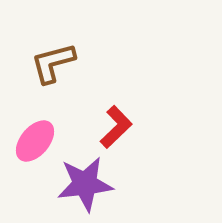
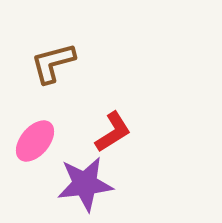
red L-shape: moved 3 px left, 5 px down; rotated 12 degrees clockwise
